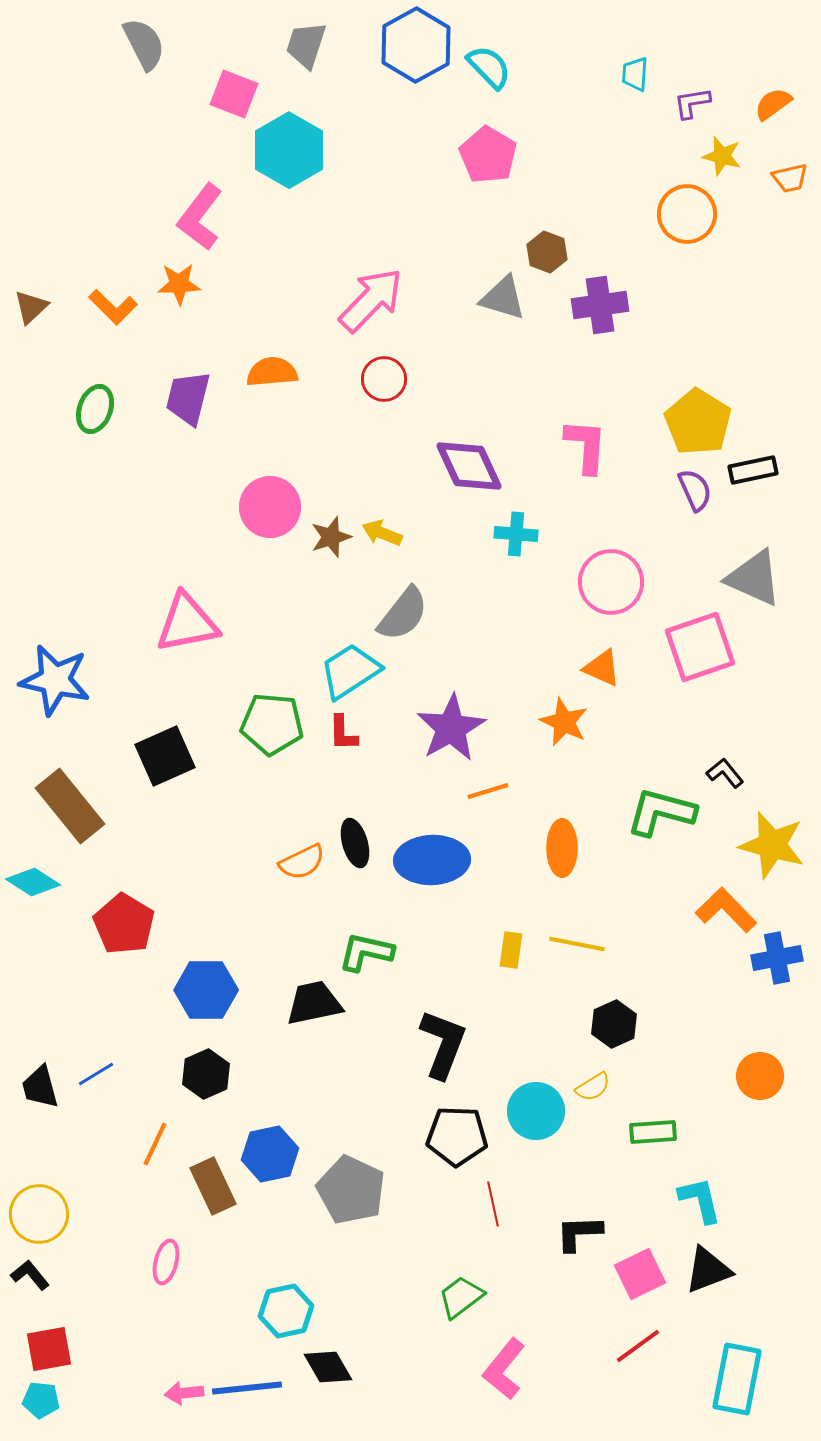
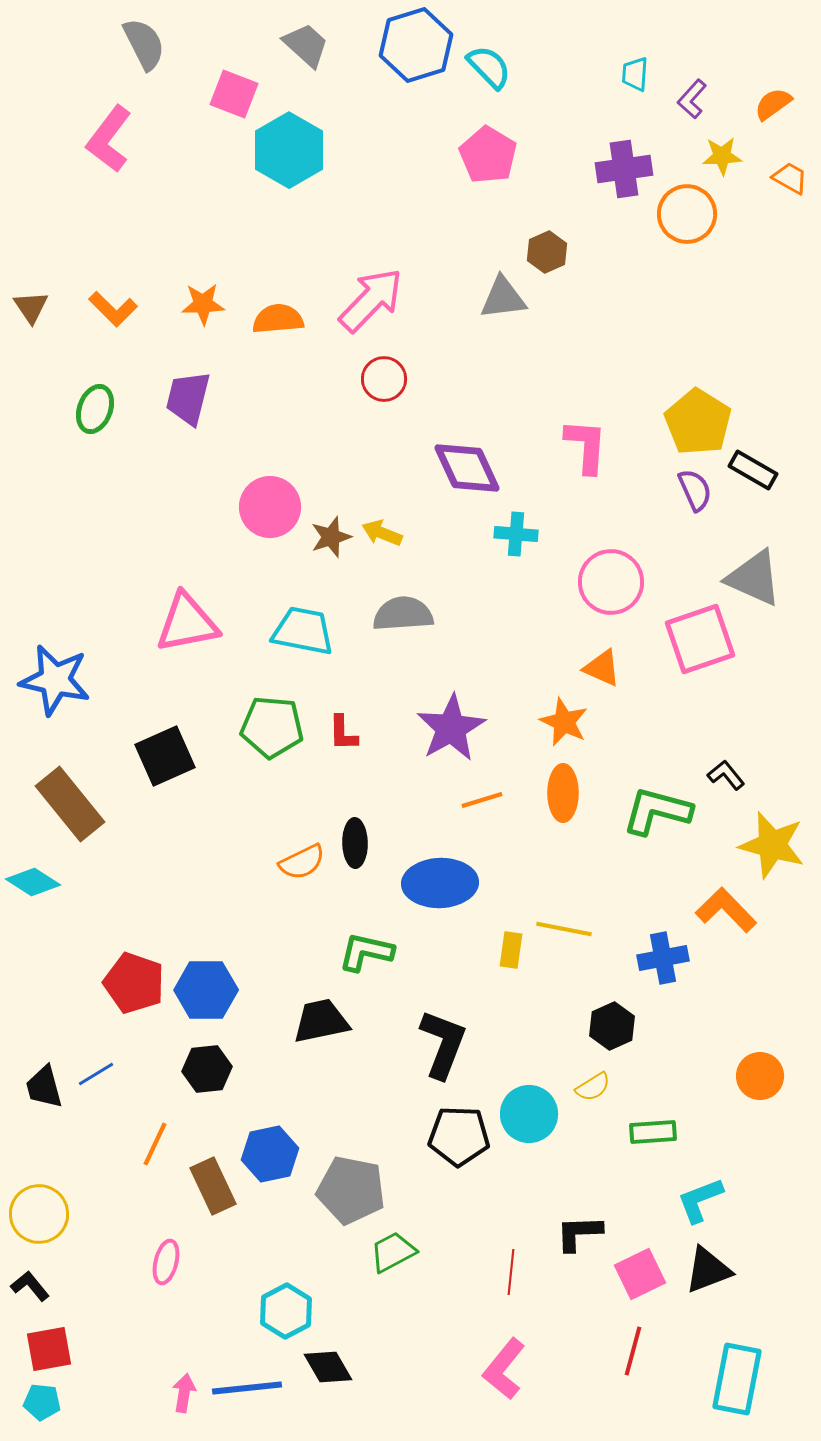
gray trapezoid at (306, 45): rotated 114 degrees clockwise
blue hexagon at (416, 45): rotated 12 degrees clockwise
purple L-shape at (692, 103): moved 4 px up; rotated 39 degrees counterclockwise
yellow star at (722, 156): rotated 18 degrees counterclockwise
orange trapezoid at (790, 178): rotated 138 degrees counterclockwise
pink L-shape at (200, 217): moved 91 px left, 78 px up
brown hexagon at (547, 252): rotated 15 degrees clockwise
orange star at (179, 284): moved 24 px right, 20 px down
gray triangle at (503, 298): rotated 24 degrees counterclockwise
purple cross at (600, 305): moved 24 px right, 136 px up
brown triangle at (31, 307): rotated 21 degrees counterclockwise
orange L-shape at (113, 307): moved 2 px down
orange semicircle at (272, 372): moved 6 px right, 53 px up
purple diamond at (469, 466): moved 2 px left, 2 px down
black rectangle at (753, 470): rotated 42 degrees clockwise
gray semicircle at (403, 614): rotated 132 degrees counterclockwise
pink square at (700, 647): moved 8 px up
cyan trapezoid at (350, 671): moved 47 px left, 40 px up; rotated 44 degrees clockwise
green pentagon at (272, 724): moved 3 px down
black L-shape at (725, 773): moved 1 px right, 2 px down
orange line at (488, 791): moved 6 px left, 9 px down
brown rectangle at (70, 806): moved 2 px up
green L-shape at (661, 812): moved 4 px left, 1 px up
black ellipse at (355, 843): rotated 15 degrees clockwise
orange ellipse at (562, 848): moved 1 px right, 55 px up
blue ellipse at (432, 860): moved 8 px right, 23 px down
red pentagon at (124, 924): moved 10 px right, 59 px down; rotated 12 degrees counterclockwise
yellow line at (577, 944): moved 13 px left, 15 px up
blue cross at (777, 958): moved 114 px left
black trapezoid at (314, 1003): moved 7 px right, 18 px down
black hexagon at (614, 1024): moved 2 px left, 2 px down
black hexagon at (206, 1074): moved 1 px right, 5 px up; rotated 18 degrees clockwise
black trapezoid at (40, 1087): moved 4 px right
cyan circle at (536, 1111): moved 7 px left, 3 px down
black pentagon at (457, 1136): moved 2 px right
gray pentagon at (351, 1190): rotated 14 degrees counterclockwise
cyan L-shape at (700, 1200): rotated 98 degrees counterclockwise
red line at (493, 1204): moved 18 px right, 68 px down; rotated 18 degrees clockwise
black L-shape at (30, 1275): moved 11 px down
green trapezoid at (461, 1297): moved 68 px left, 45 px up; rotated 9 degrees clockwise
cyan hexagon at (286, 1311): rotated 16 degrees counterclockwise
red line at (638, 1346): moved 5 px left, 5 px down; rotated 39 degrees counterclockwise
pink arrow at (184, 1393): rotated 105 degrees clockwise
cyan pentagon at (41, 1400): moved 1 px right, 2 px down
